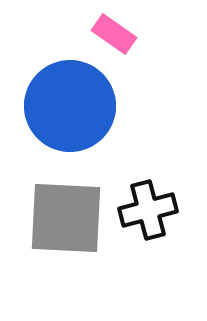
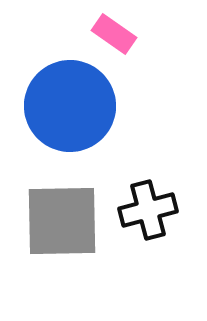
gray square: moved 4 px left, 3 px down; rotated 4 degrees counterclockwise
